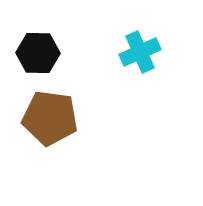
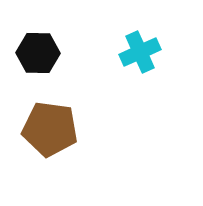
brown pentagon: moved 11 px down
